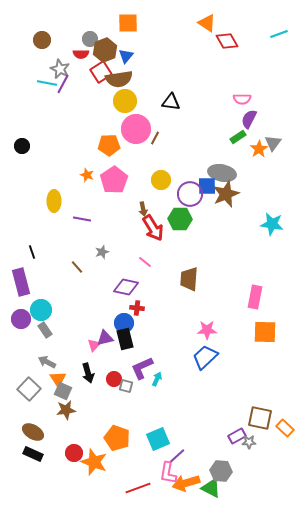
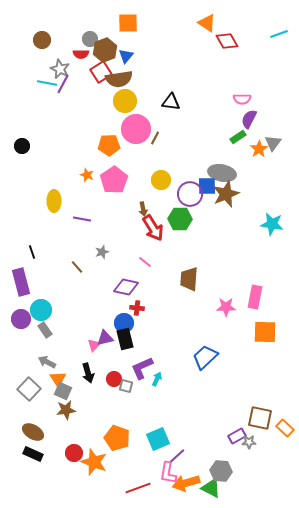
pink star at (207, 330): moved 19 px right, 23 px up
